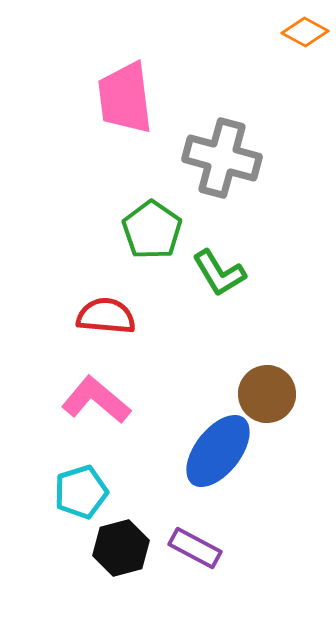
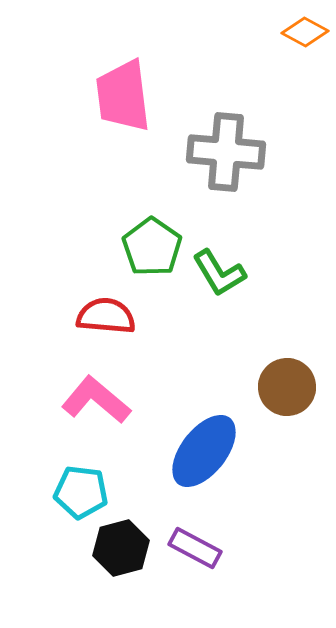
pink trapezoid: moved 2 px left, 2 px up
gray cross: moved 4 px right, 6 px up; rotated 10 degrees counterclockwise
green pentagon: moved 17 px down
brown circle: moved 20 px right, 7 px up
blue ellipse: moved 14 px left
cyan pentagon: rotated 24 degrees clockwise
